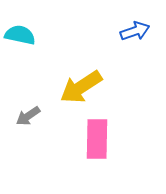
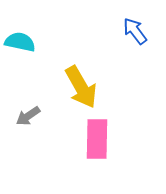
blue arrow: rotated 108 degrees counterclockwise
cyan semicircle: moved 7 px down
yellow arrow: rotated 87 degrees counterclockwise
